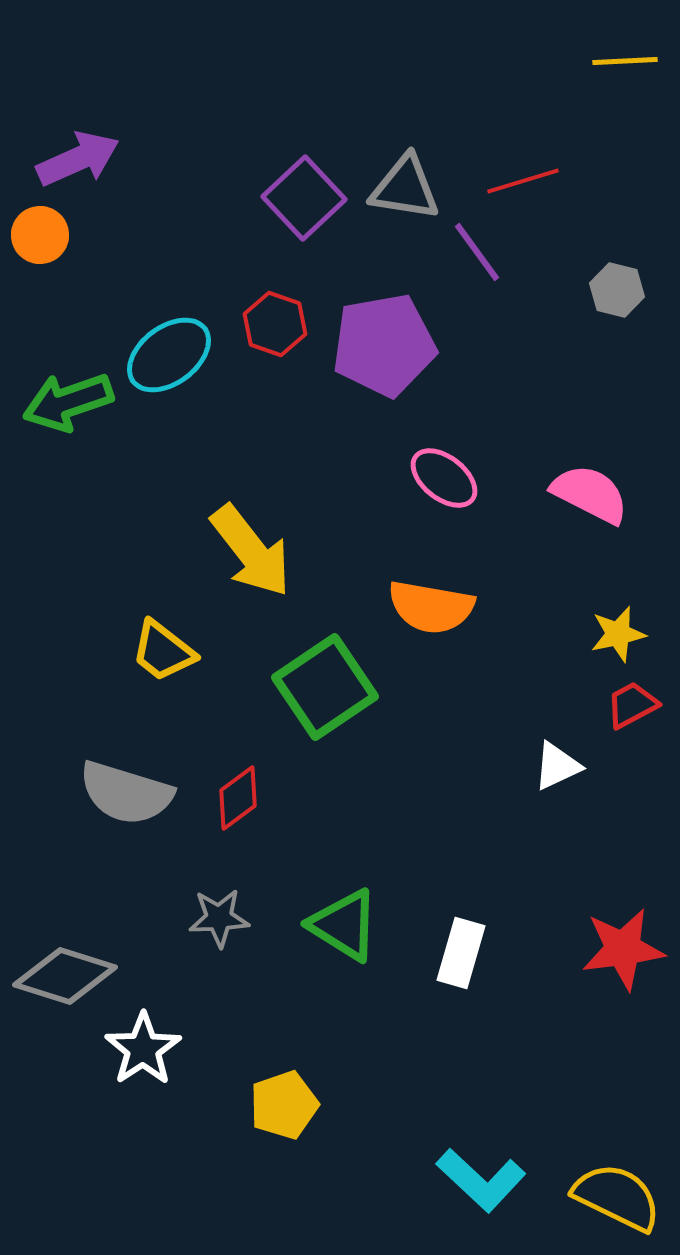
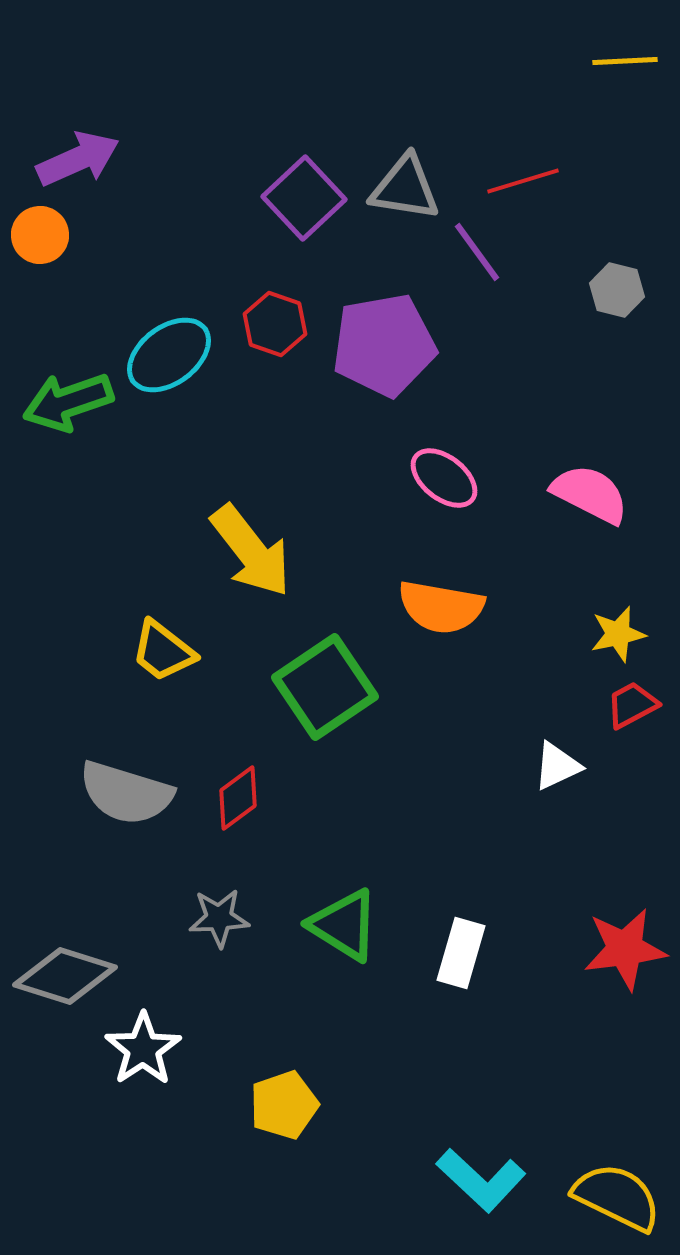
orange semicircle: moved 10 px right
red star: moved 2 px right
